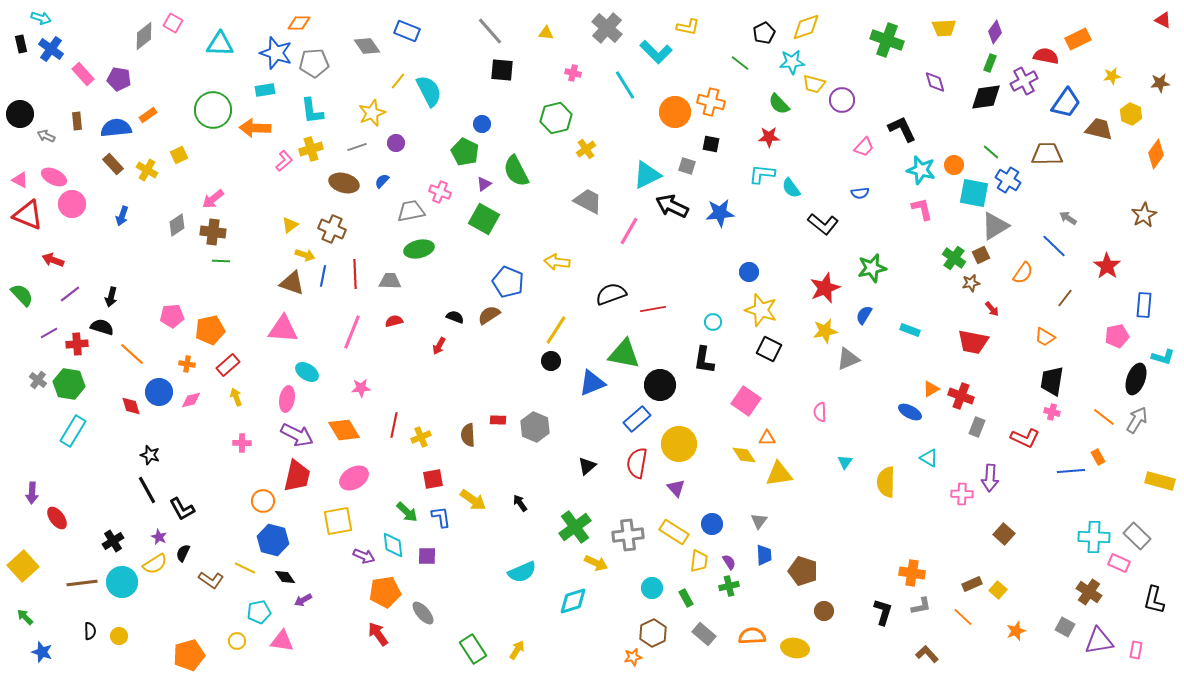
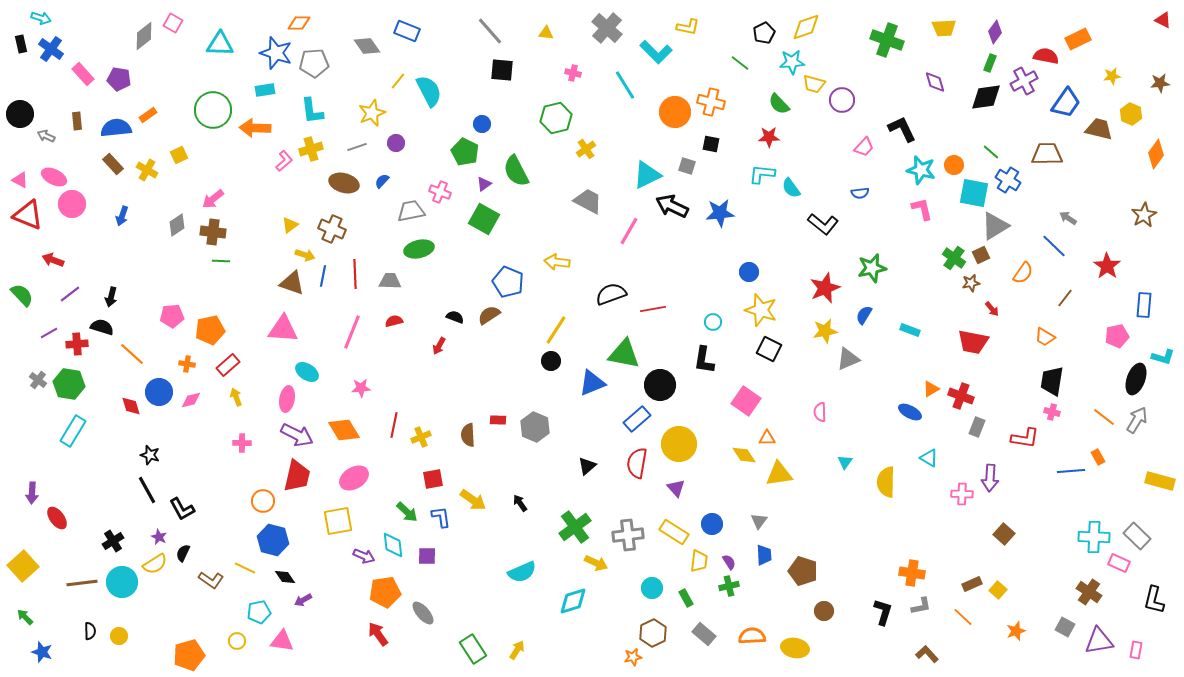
red L-shape at (1025, 438): rotated 16 degrees counterclockwise
